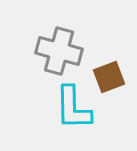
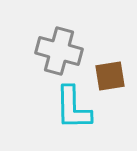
brown square: moved 1 px right, 1 px up; rotated 12 degrees clockwise
